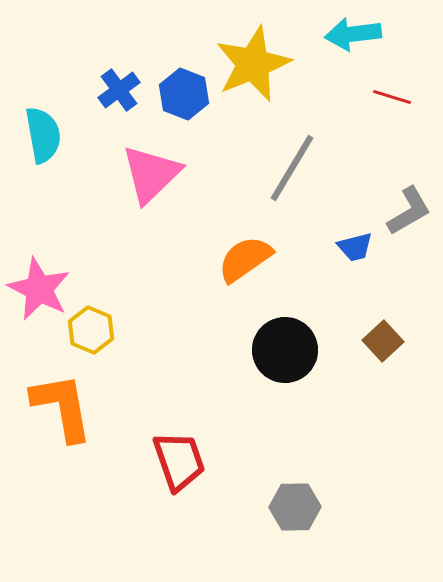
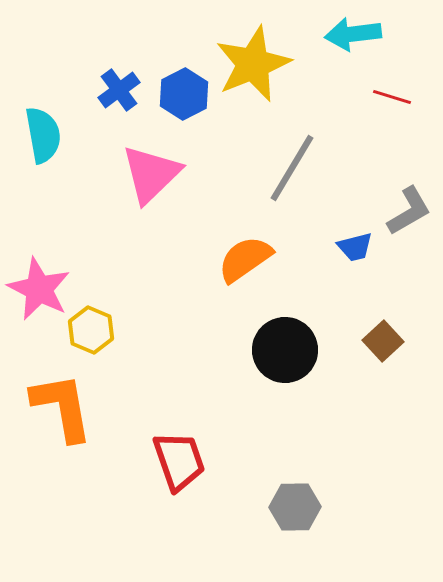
blue hexagon: rotated 12 degrees clockwise
